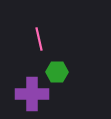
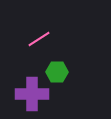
pink line: rotated 70 degrees clockwise
